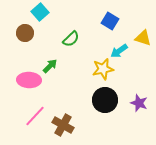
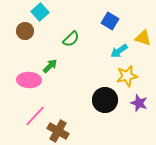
brown circle: moved 2 px up
yellow star: moved 24 px right, 7 px down
brown cross: moved 5 px left, 6 px down
